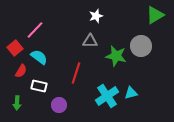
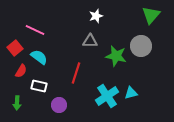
green triangle: moved 4 px left; rotated 18 degrees counterclockwise
pink line: rotated 72 degrees clockwise
